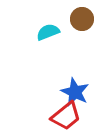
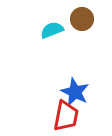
cyan semicircle: moved 4 px right, 2 px up
red trapezoid: rotated 40 degrees counterclockwise
